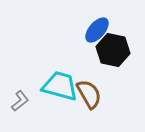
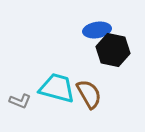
blue ellipse: rotated 40 degrees clockwise
cyan trapezoid: moved 3 px left, 2 px down
gray L-shape: rotated 60 degrees clockwise
